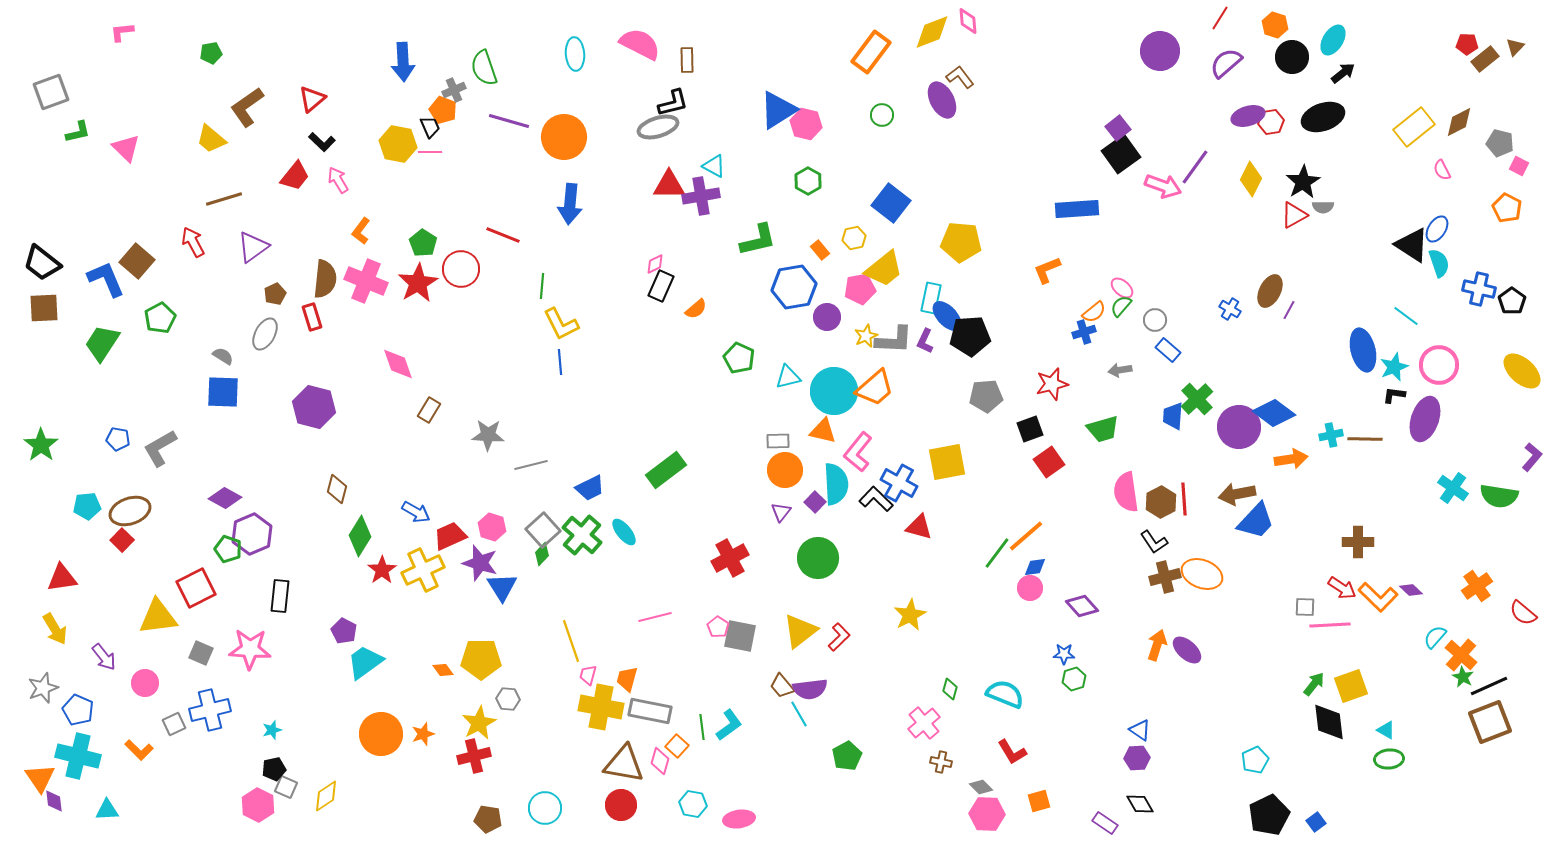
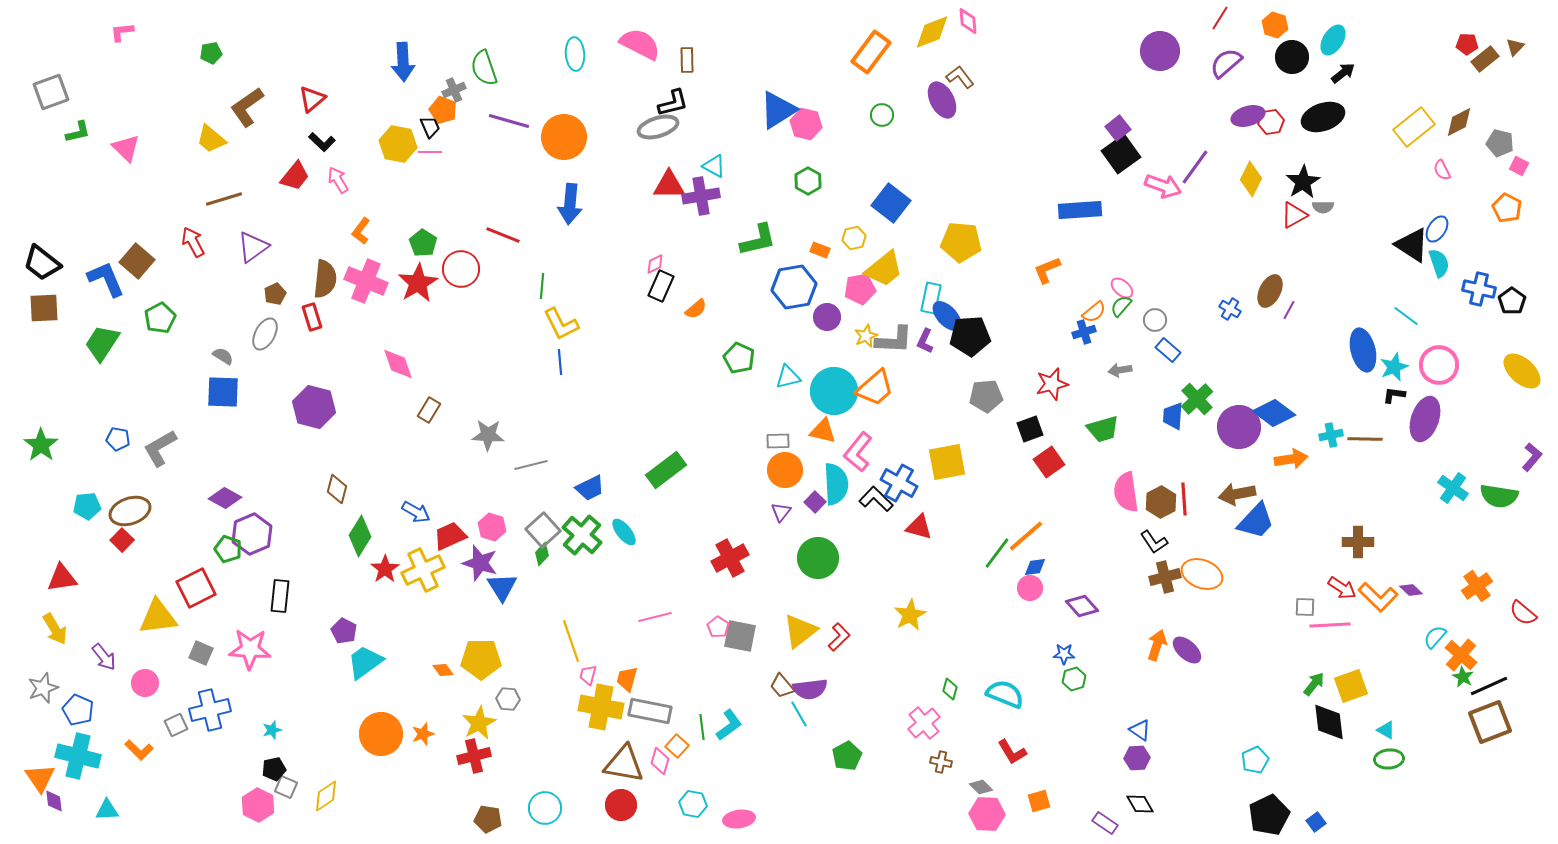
blue rectangle at (1077, 209): moved 3 px right, 1 px down
orange rectangle at (820, 250): rotated 30 degrees counterclockwise
red star at (382, 570): moved 3 px right, 1 px up
gray square at (174, 724): moved 2 px right, 1 px down
